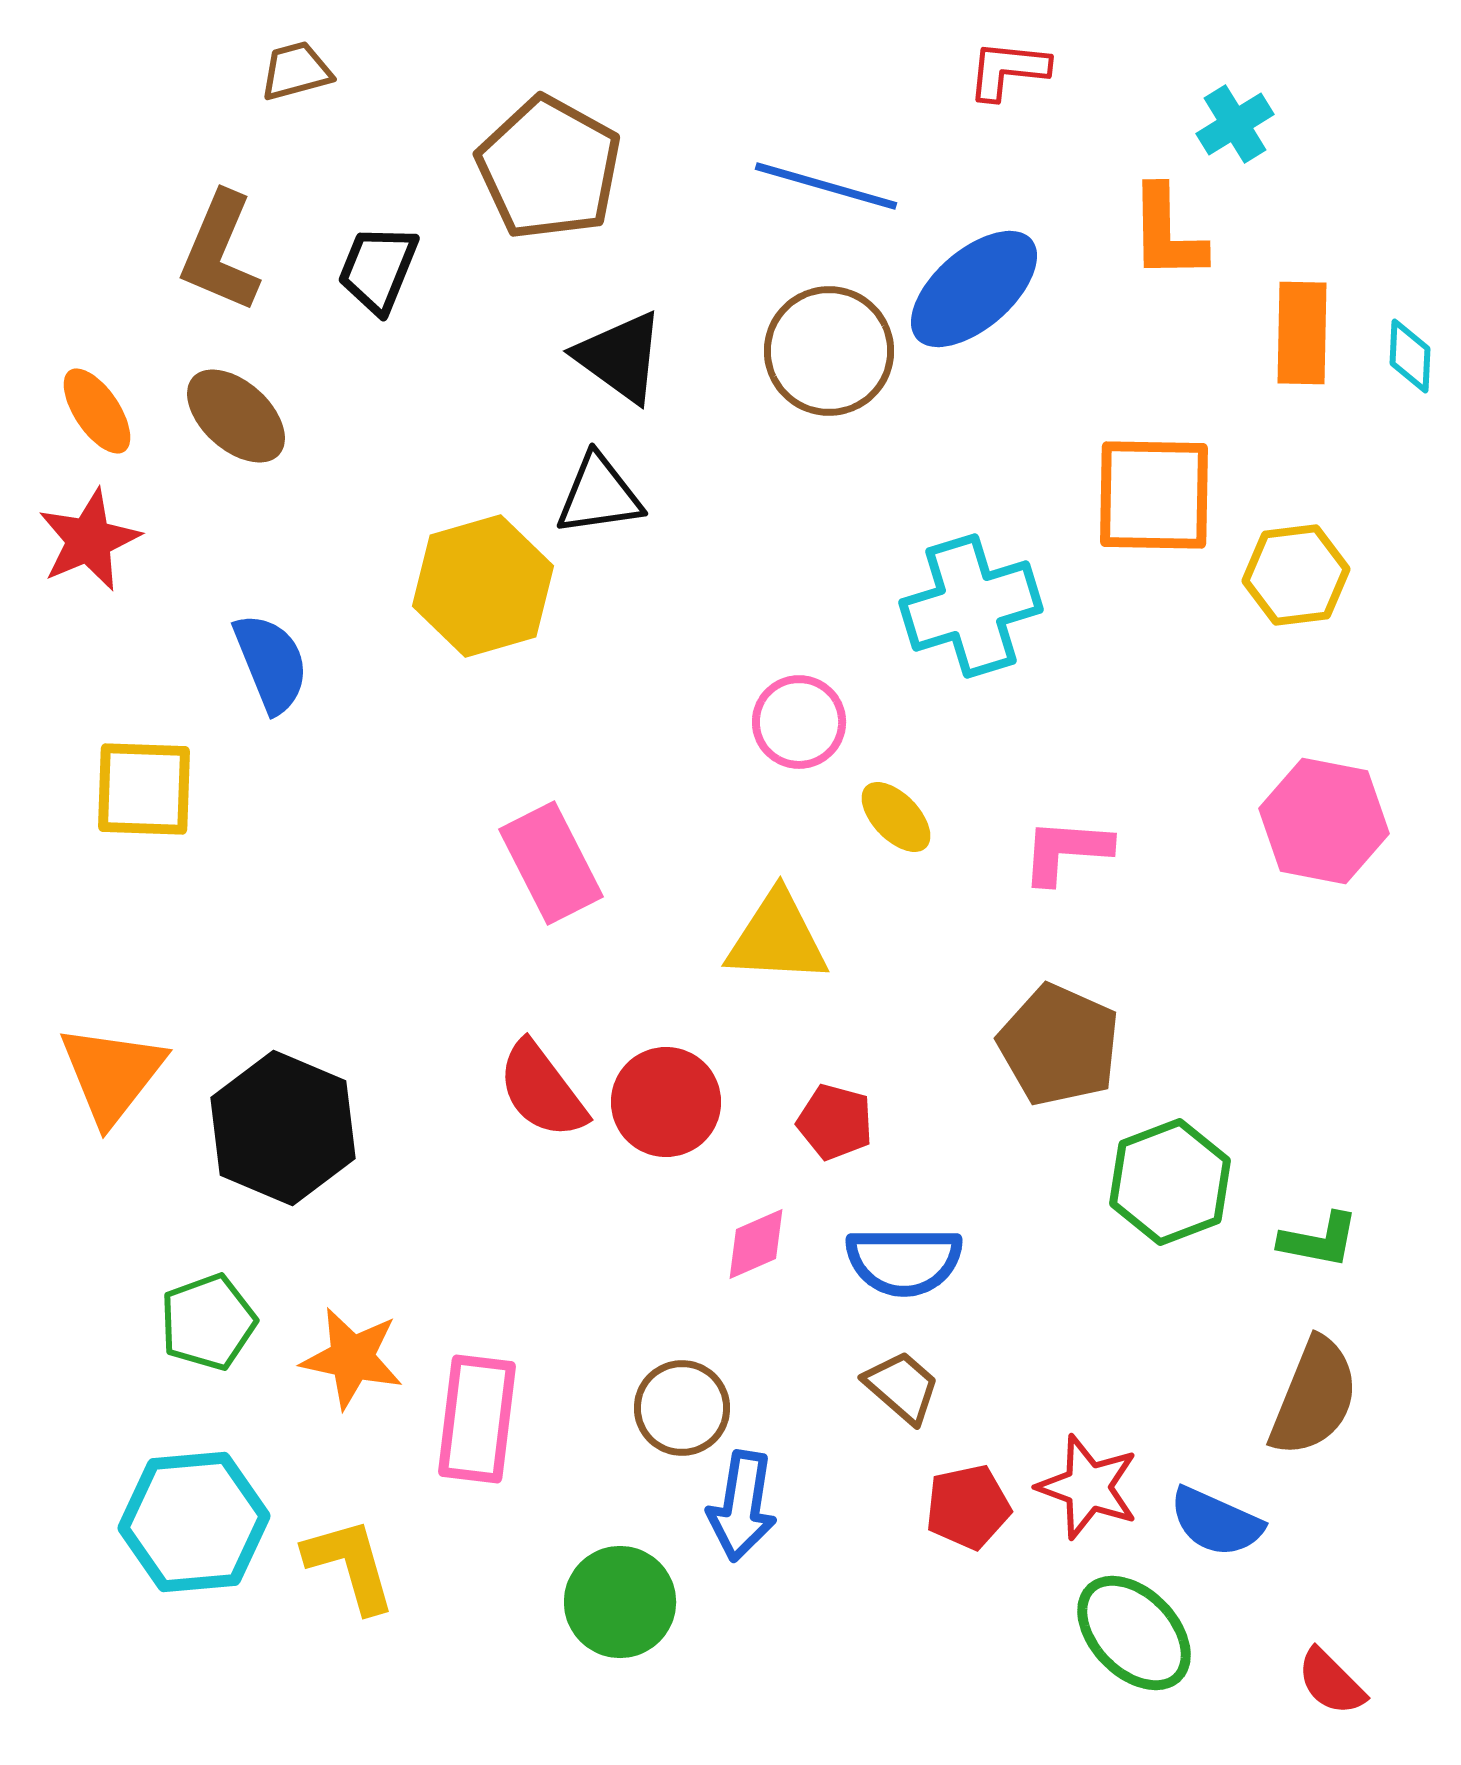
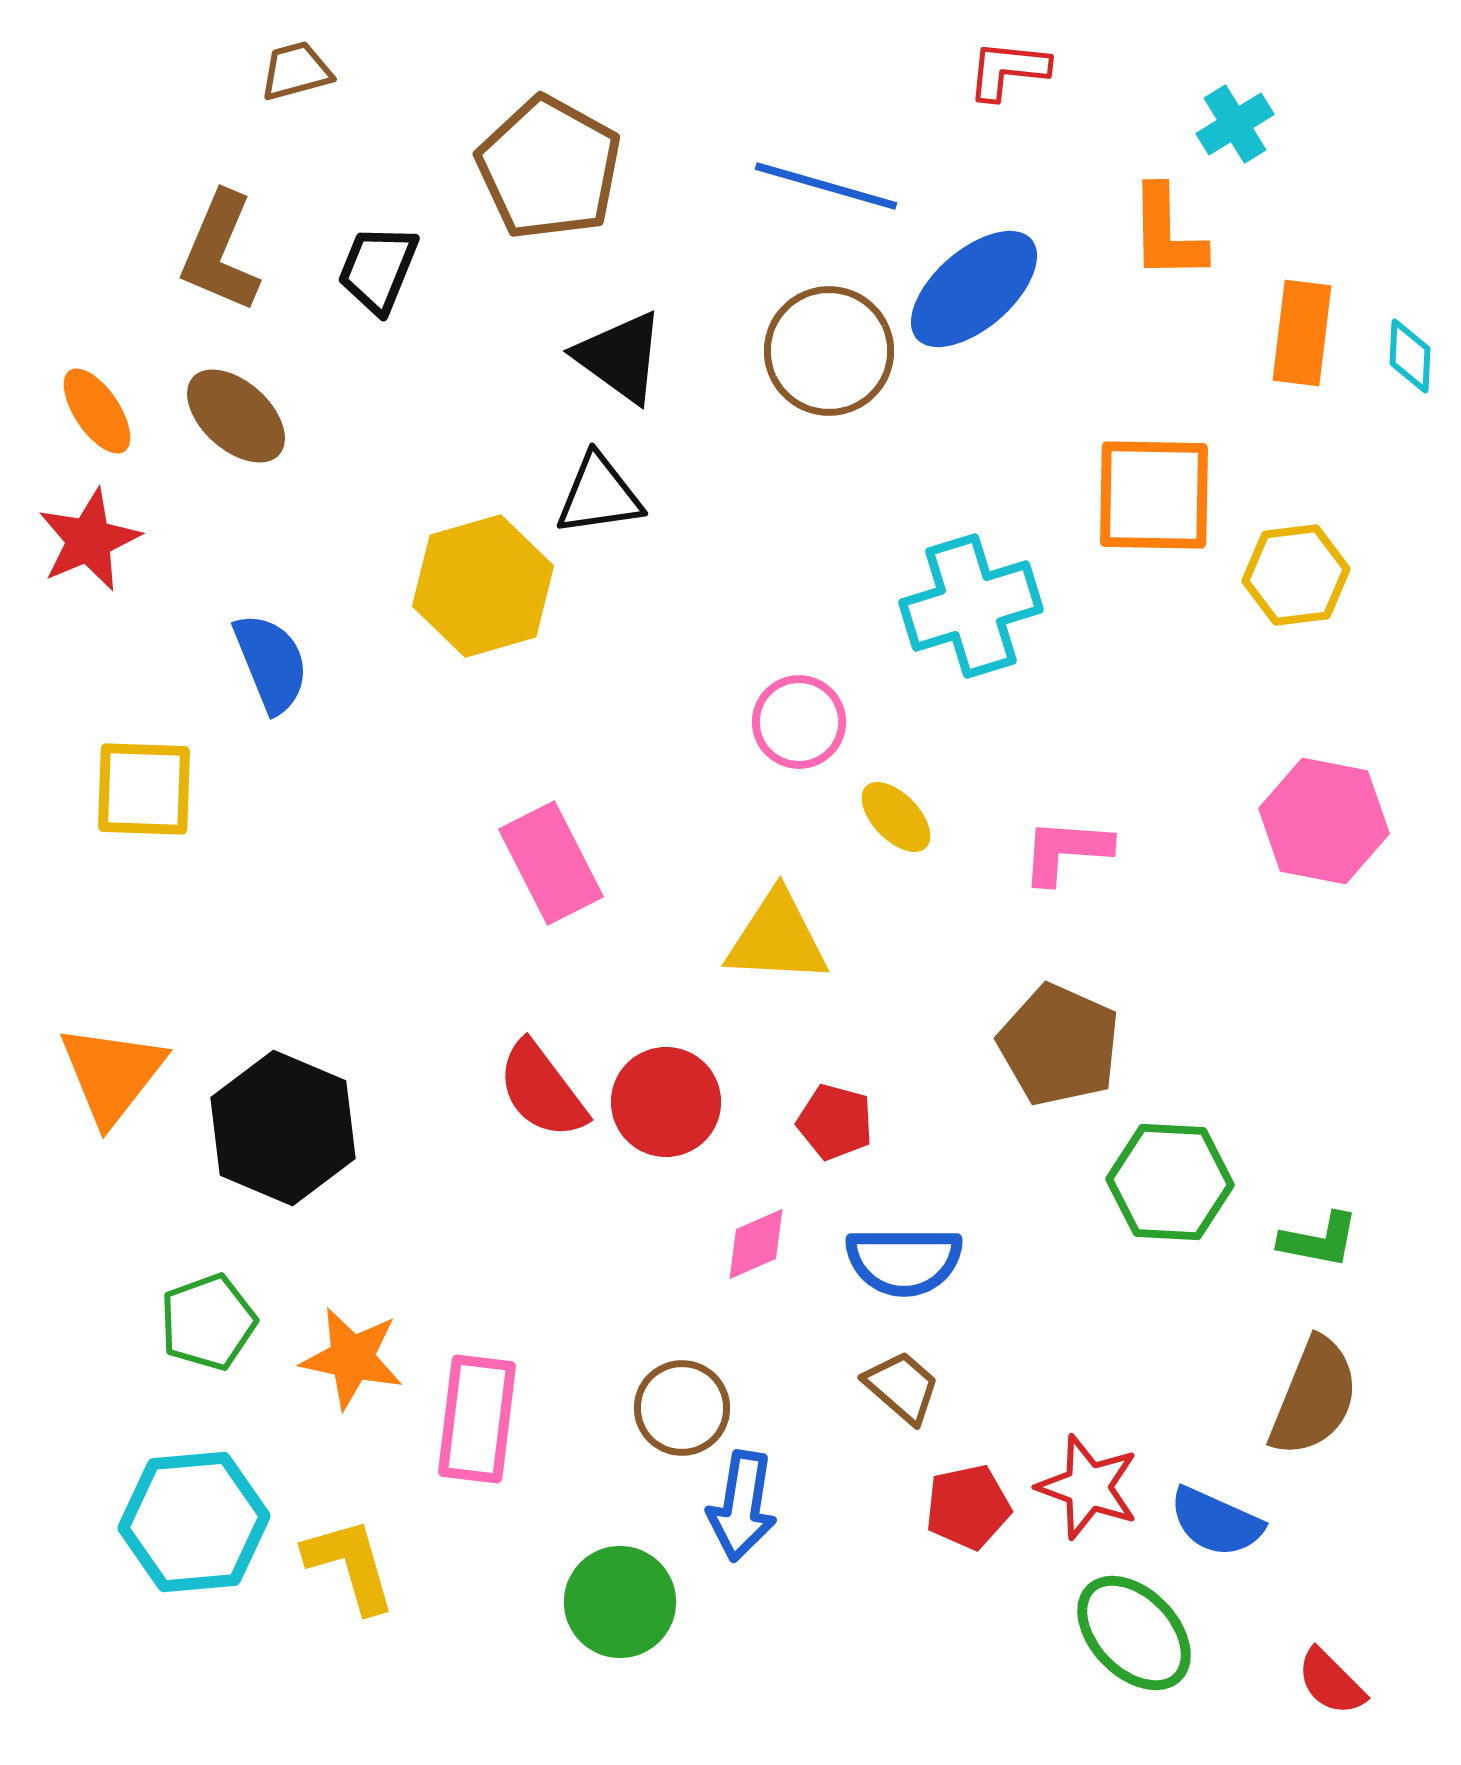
orange rectangle at (1302, 333): rotated 6 degrees clockwise
green hexagon at (1170, 1182): rotated 24 degrees clockwise
